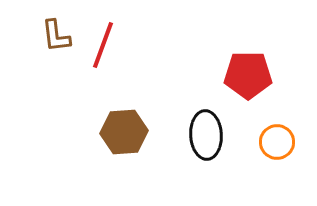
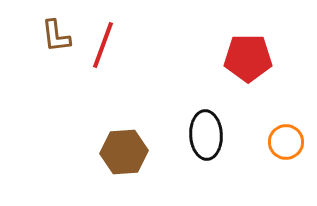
red pentagon: moved 17 px up
brown hexagon: moved 20 px down
orange circle: moved 9 px right
